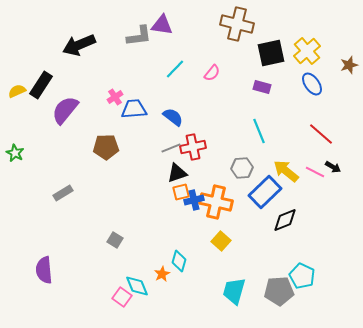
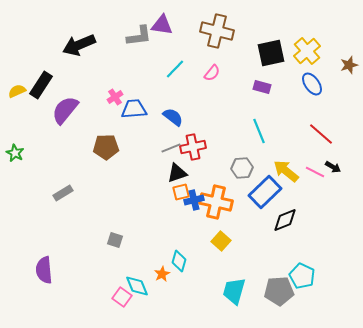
brown cross at (237, 24): moved 20 px left, 7 px down
gray square at (115, 240): rotated 14 degrees counterclockwise
